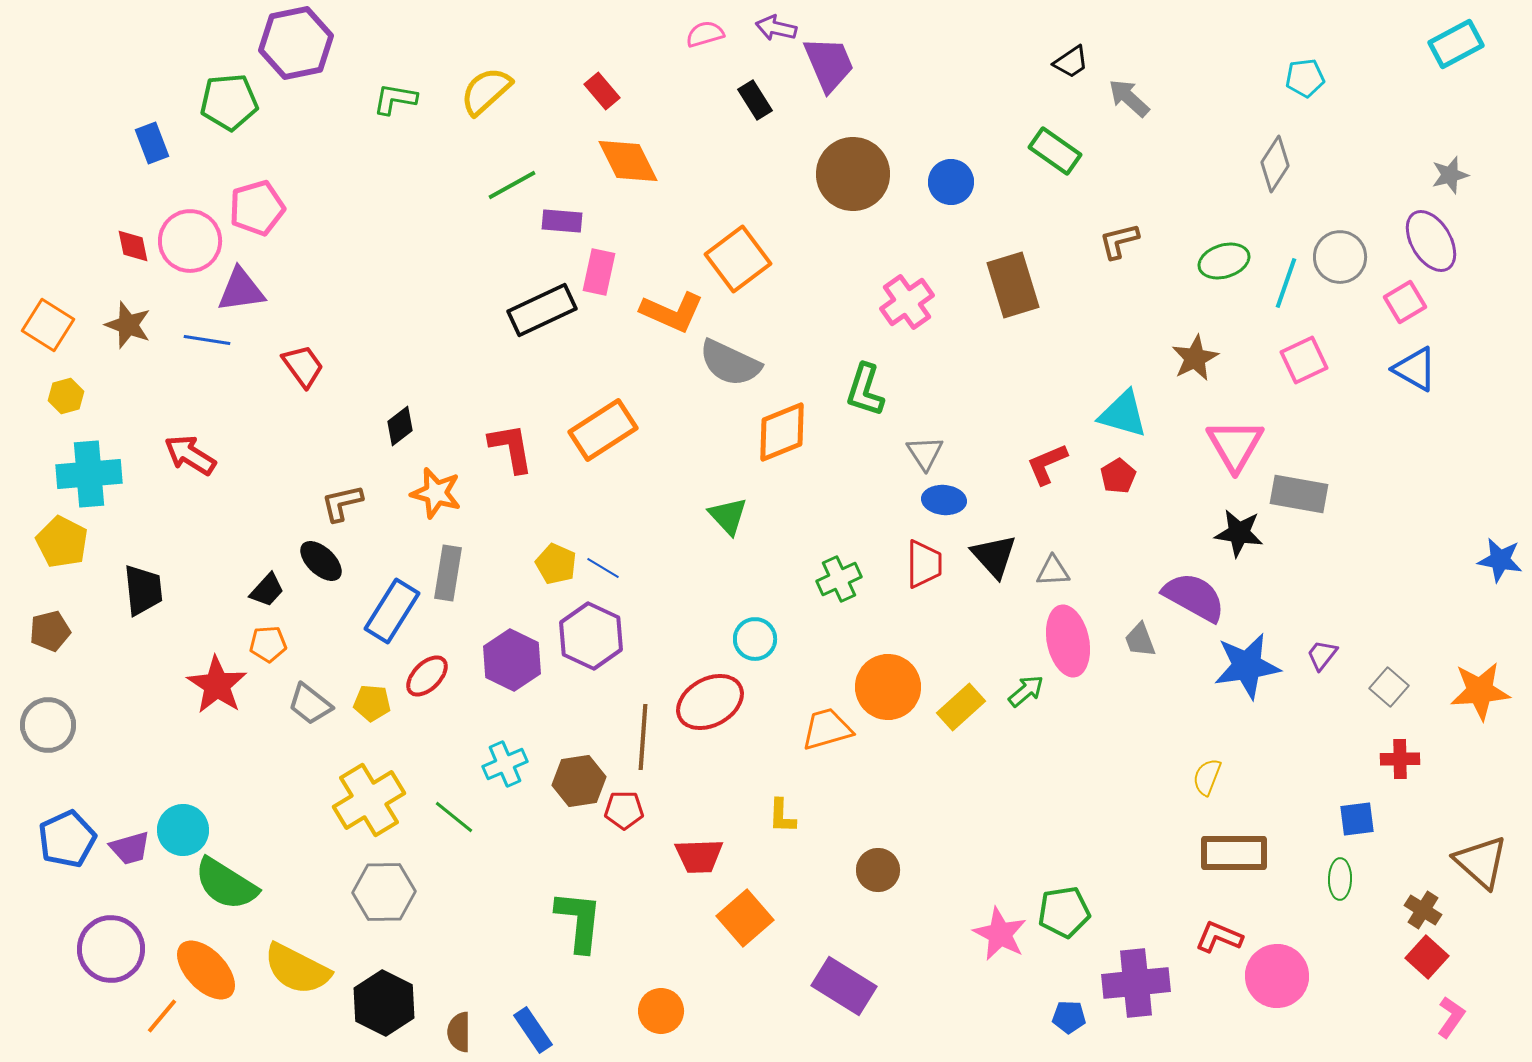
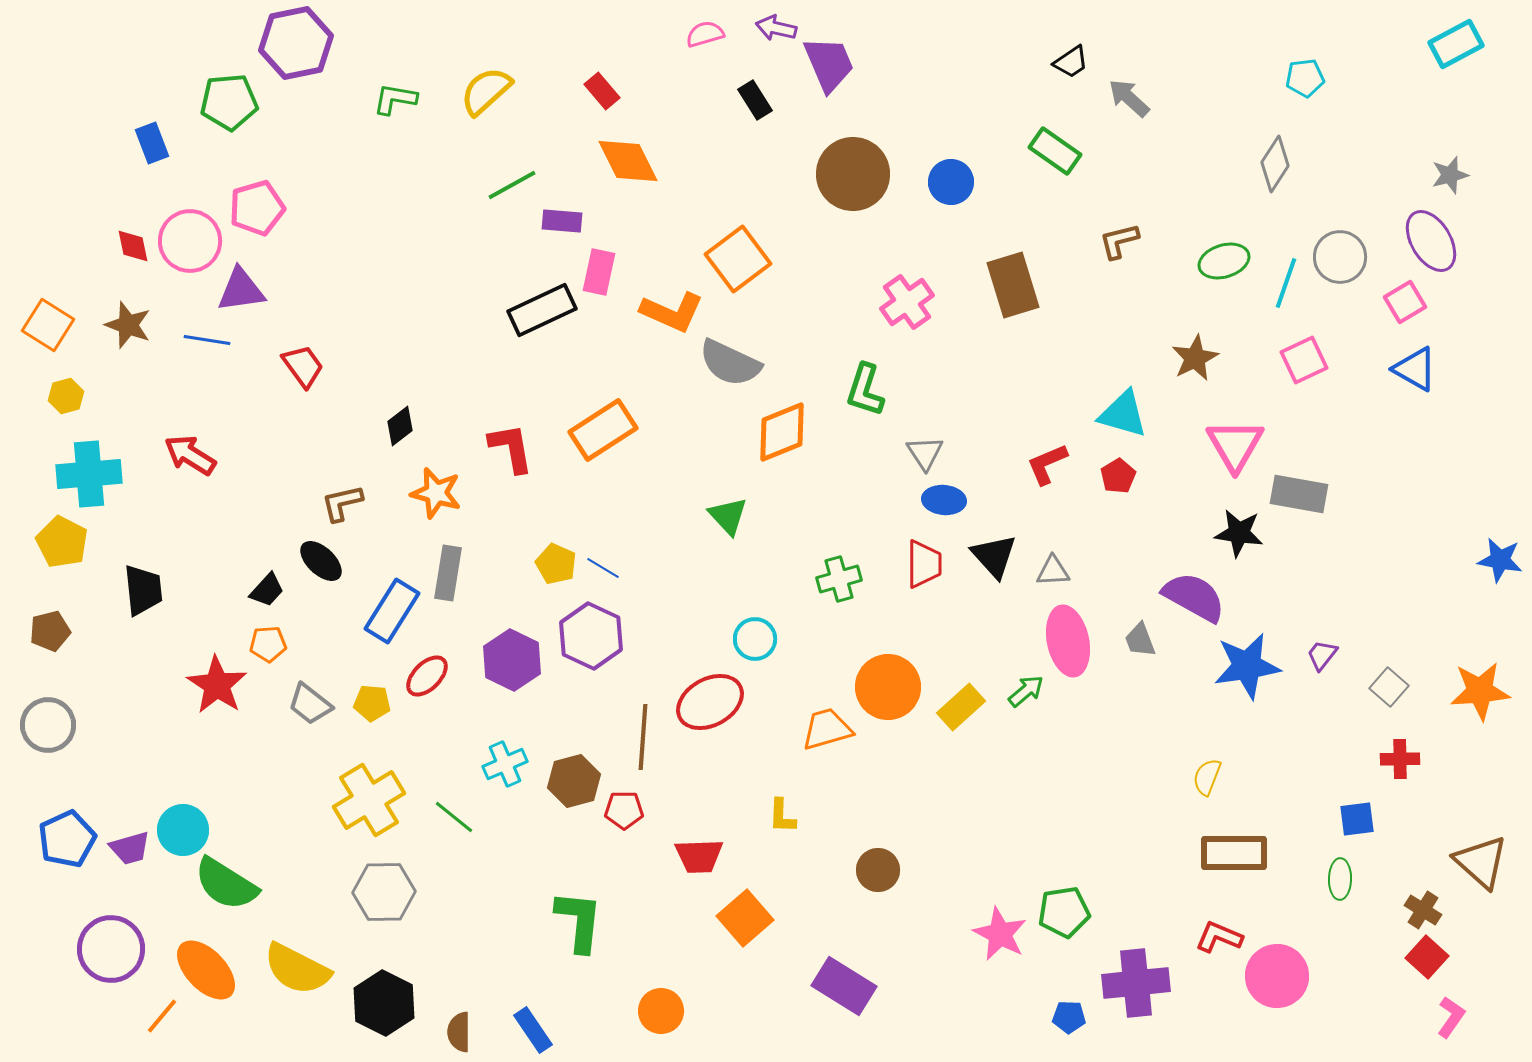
green cross at (839, 579): rotated 9 degrees clockwise
brown hexagon at (579, 781): moved 5 px left; rotated 6 degrees counterclockwise
